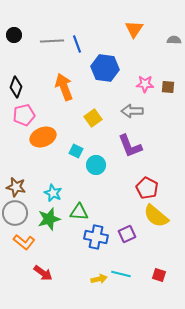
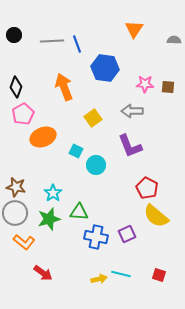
pink pentagon: moved 1 px left, 1 px up; rotated 15 degrees counterclockwise
cyan star: rotated 12 degrees clockwise
